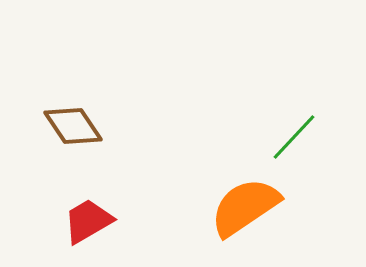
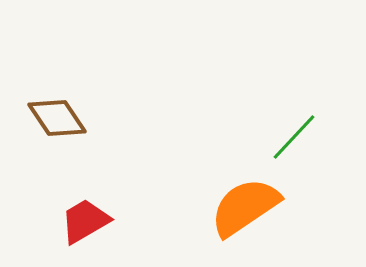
brown diamond: moved 16 px left, 8 px up
red trapezoid: moved 3 px left
